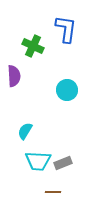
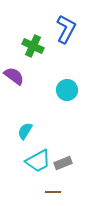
blue L-shape: rotated 20 degrees clockwise
purple semicircle: rotated 50 degrees counterclockwise
cyan trapezoid: rotated 32 degrees counterclockwise
